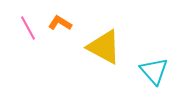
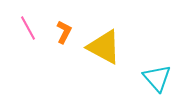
orange L-shape: moved 4 px right, 9 px down; rotated 85 degrees clockwise
cyan triangle: moved 3 px right, 7 px down
